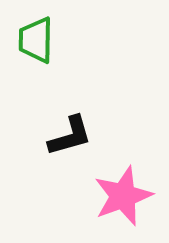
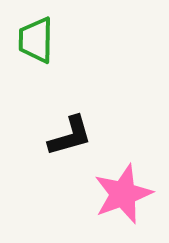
pink star: moved 2 px up
